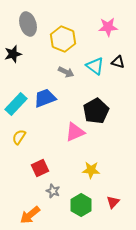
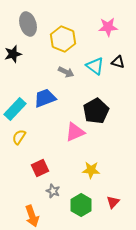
cyan rectangle: moved 1 px left, 5 px down
orange arrow: moved 2 px right, 1 px down; rotated 70 degrees counterclockwise
